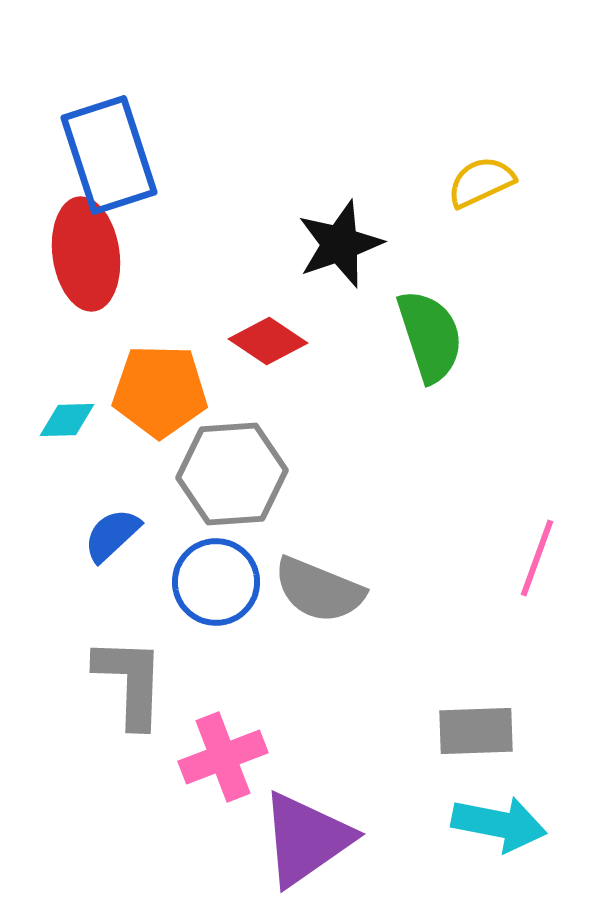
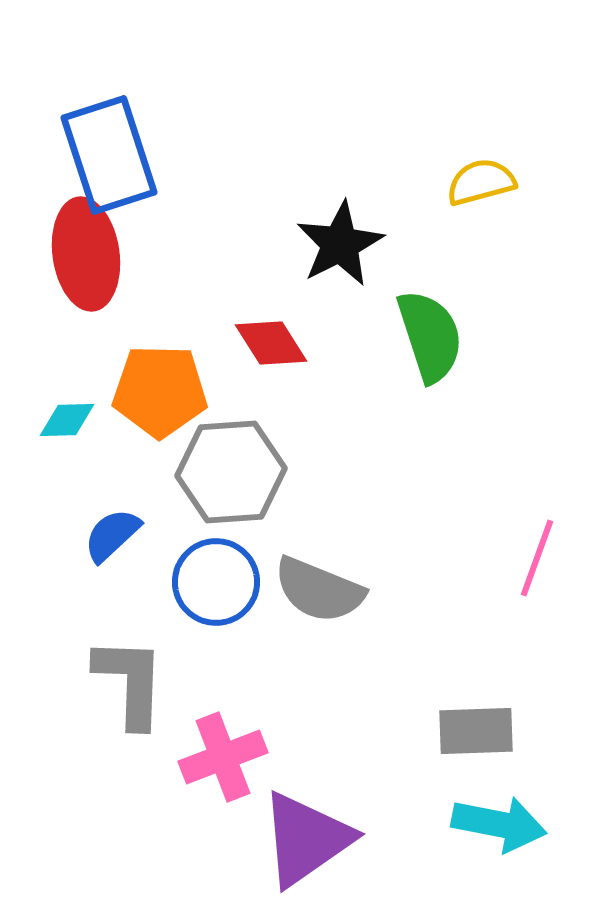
yellow semicircle: rotated 10 degrees clockwise
black star: rotated 8 degrees counterclockwise
red diamond: moved 3 px right, 2 px down; rotated 24 degrees clockwise
gray hexagon: moved 1 px left, 2 px up
